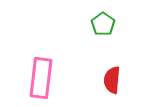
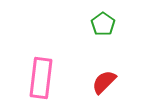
red semicircle: moved 8 px left, 2 px down; rotated 40 degrees clockwise
